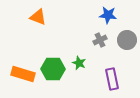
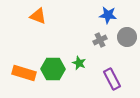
orange triangle: moved 1 px up
gray circle: moved 3 px up
orange rectangle: moved 1 px right, 1 px up
purple rectangle: rotated 15 degrees counterclockwise
